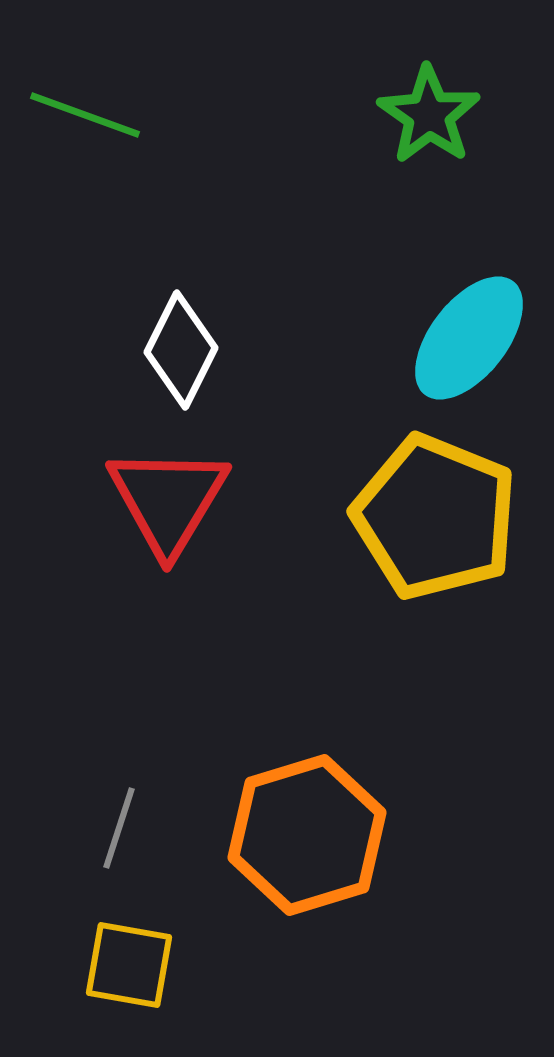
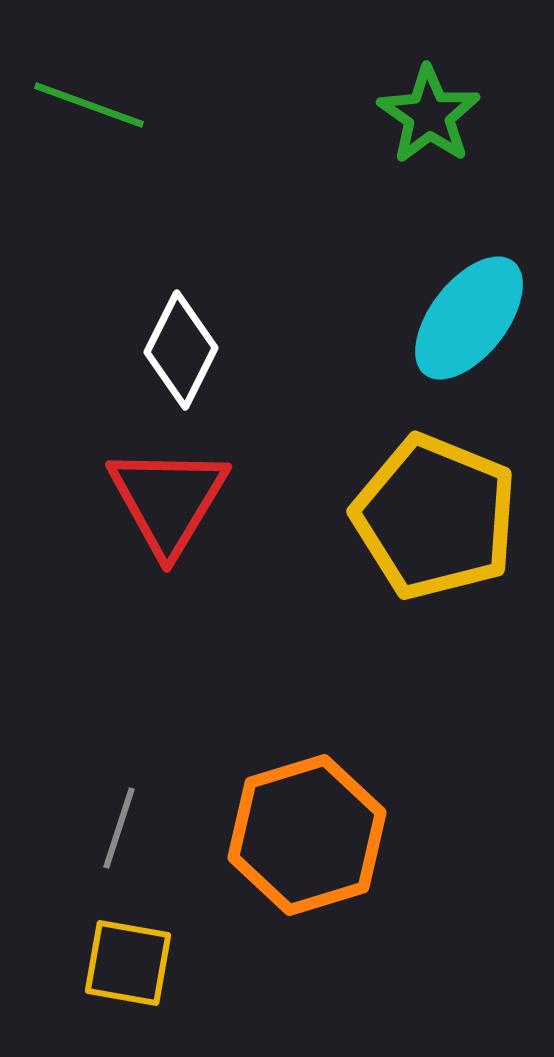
green line: moved 4 px right, 10 px up
cyan ellipse: moved 20 px up
yellow square: moved 1 px left, 2 px up
